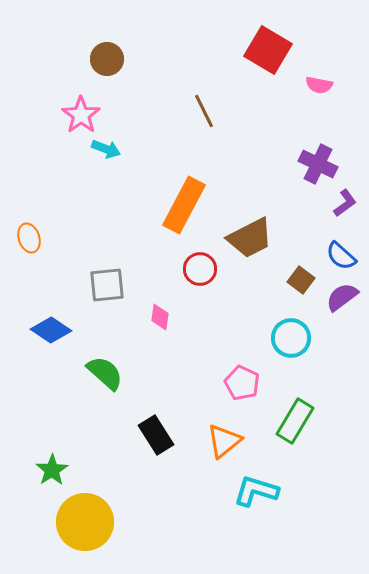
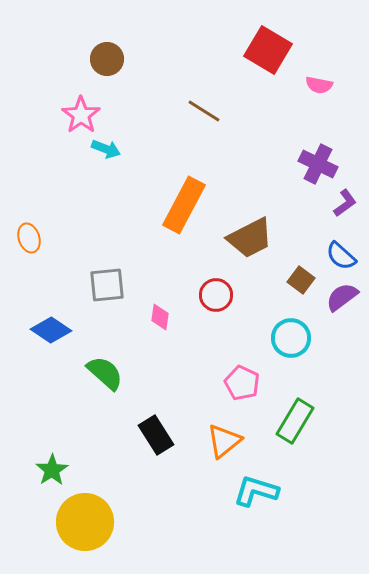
brown line: rotated 32 degrees counterclockwise
red circle: moved 16 px right, 26 px down
